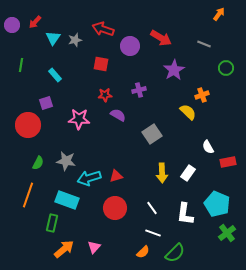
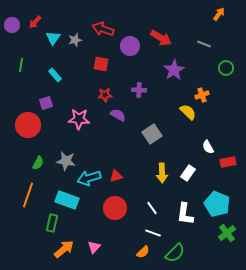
purple cross at (139, 90): rotated 16 degrees clockwise
